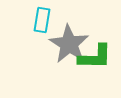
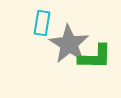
cyan rectangle: moved 3 px down
